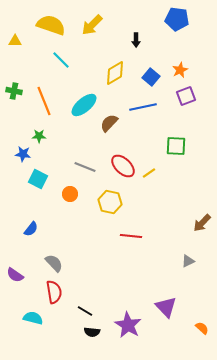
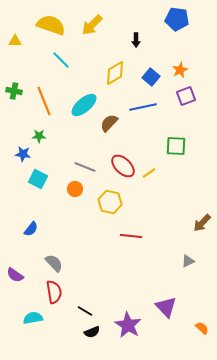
orange circle: moved 5 px right, 5 px up
cyan semicircle: rotated 24 degrees counterclockwise
black semicircle: rotated 28 degrees counterclockwise
